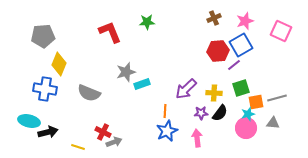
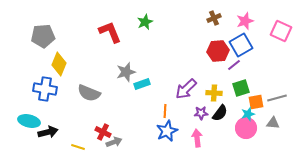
green star: moved 2 px left; rotated 21 degrees counterclockwise
